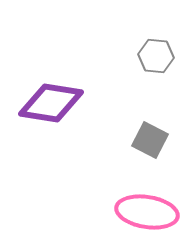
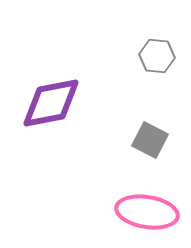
gray hexagon: moved 1 px right
purple diamond: rotated 20 degrees counterclockwise
